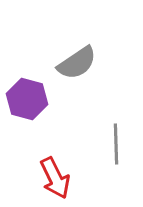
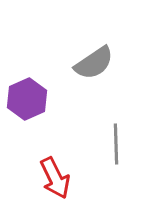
gray semicircle: moved 17 px right
purple hexagon: rotated 21 degrees clockwise
